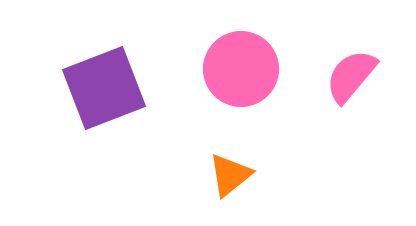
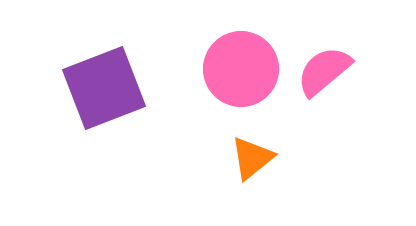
pink semicircle: moved 27 px left, 5 px up; rotated 10 degrees clockwise
orange triangle: moved 22 px right, 17 px up
